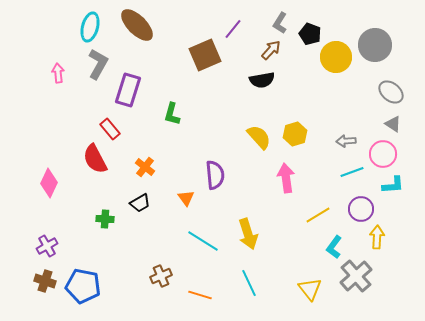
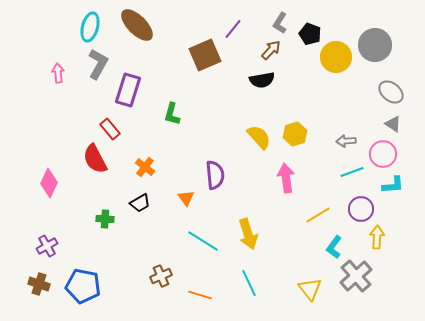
brown cross at (45, 281): moved 6 px left, 3 px down
